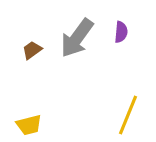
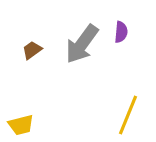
gray arrow: moved 5 px right, 6 px down
yellow trapezoid: moved 8 px left
